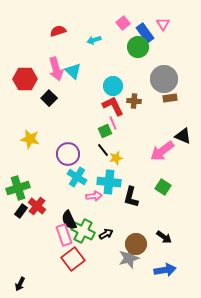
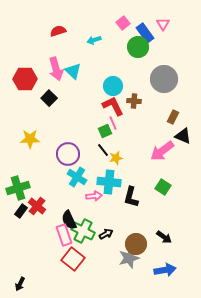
brown rectangle at (170, 98): moved 3 px right, 19 px down; rotated 56 degrees counterclockwise
yellow star at (30, 139): rotated 12 degrees counterclockwise
red square at (73, 259): rotated 15 degrees counterclockwise
